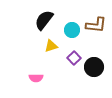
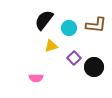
cyan circle: moved 3 px left, 2 px up
